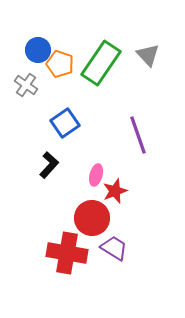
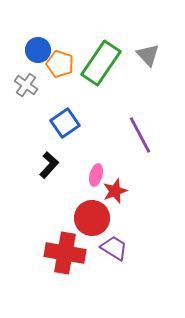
purple line: moved 2 px right; rotated 9 degrees counterclockwise
red cross: moved 2 px left
